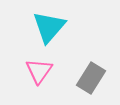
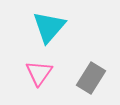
pink triangle: moved 2 px down
